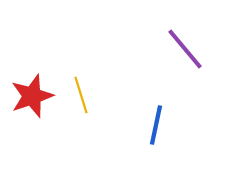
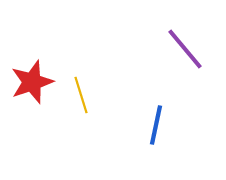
red star: moved 14 px up
